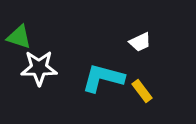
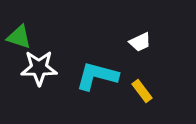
cyan L-shape: moved 6 px left, 2 px up
